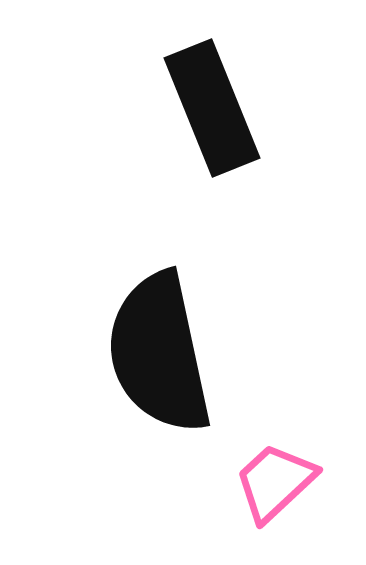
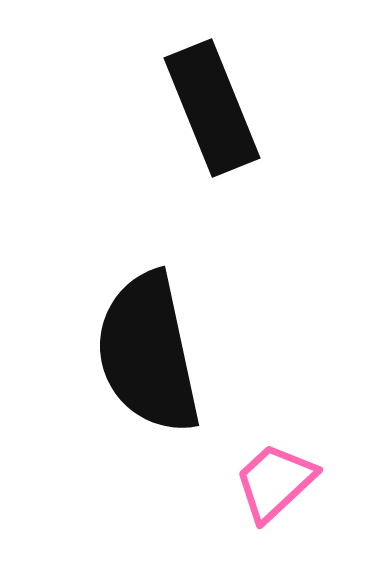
black semicircle: moved 11 px left
